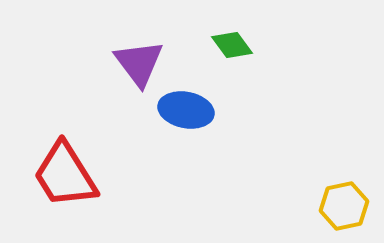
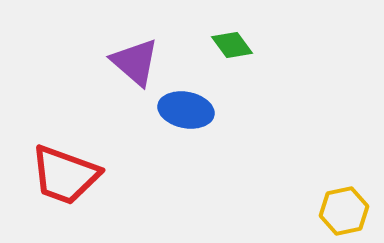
purple triangle: moved 4 px left, 1 px up; rotated 12 degrees counterclockwise
red trapezoid: rotated 38 degrees counterclockwise
yellow hexagon: moved 5 px down
